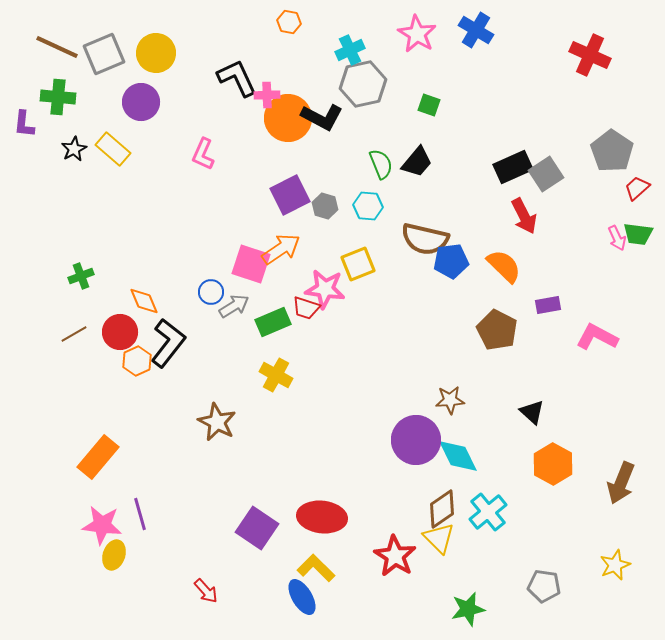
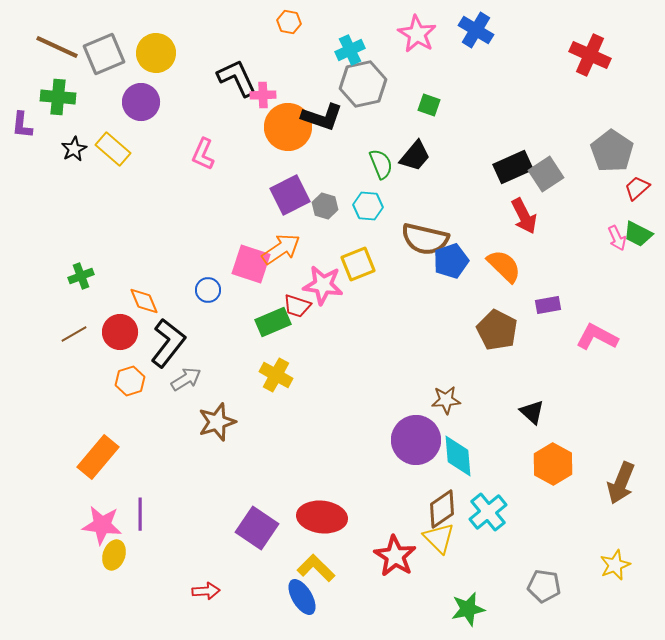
pink cross at (267, 95): moved 4 px left
black L-shape at (322, 117): rotated 9 degrees counterclockwise
orange circle at (288, 118): moved 9 px down
purple L-shape at (24, 124): moved 2 px left, 1 px down
black trapezoid at (417, 162): moved 2 px left, 6 px up
green trapezoid at (638, 234): rotated 20 degrees clockwise
blue pentagon at (451, 261): rotated 12 degrees counterclockwise
pink star at (325, 289): moved 2 px left, 4 px up
blue circle at (211, 292): moved 3 px left, 2 px up
gray arrow at (234, 306): moved 48 px left, 73 px down
red trapezoid at (306, 308): moved 9 px left, 2 px up
orange hexagon at (137, 361): moved 7 px left, 20 px down; rotated 8 degrees clockwise
brown star at (450, 400): moved 4 px left
brown star at (217, 422): rotated 27 degrees clockwise
cyan diamond at (458, 456): rotated 21 degrees clockwise
purple line at (140, 514): rotated 16 degrees clockwise
red arrow at (206, 591): rotated 52 degrees counterclockwise
